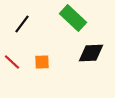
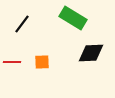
green rectangle: rotated 12 degrees counterclockwise
red line: rotated 42 degrees counterclockwise
